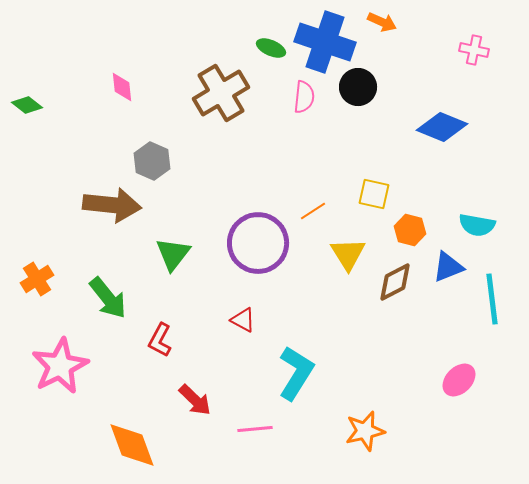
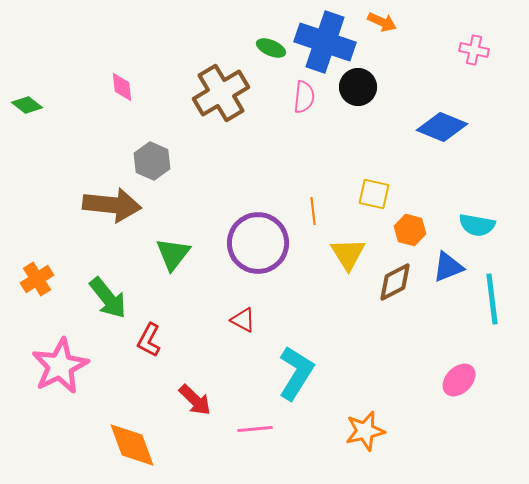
orange line: rotated 64 degrees counterclockwise
red L-shape: moved 11 px left
